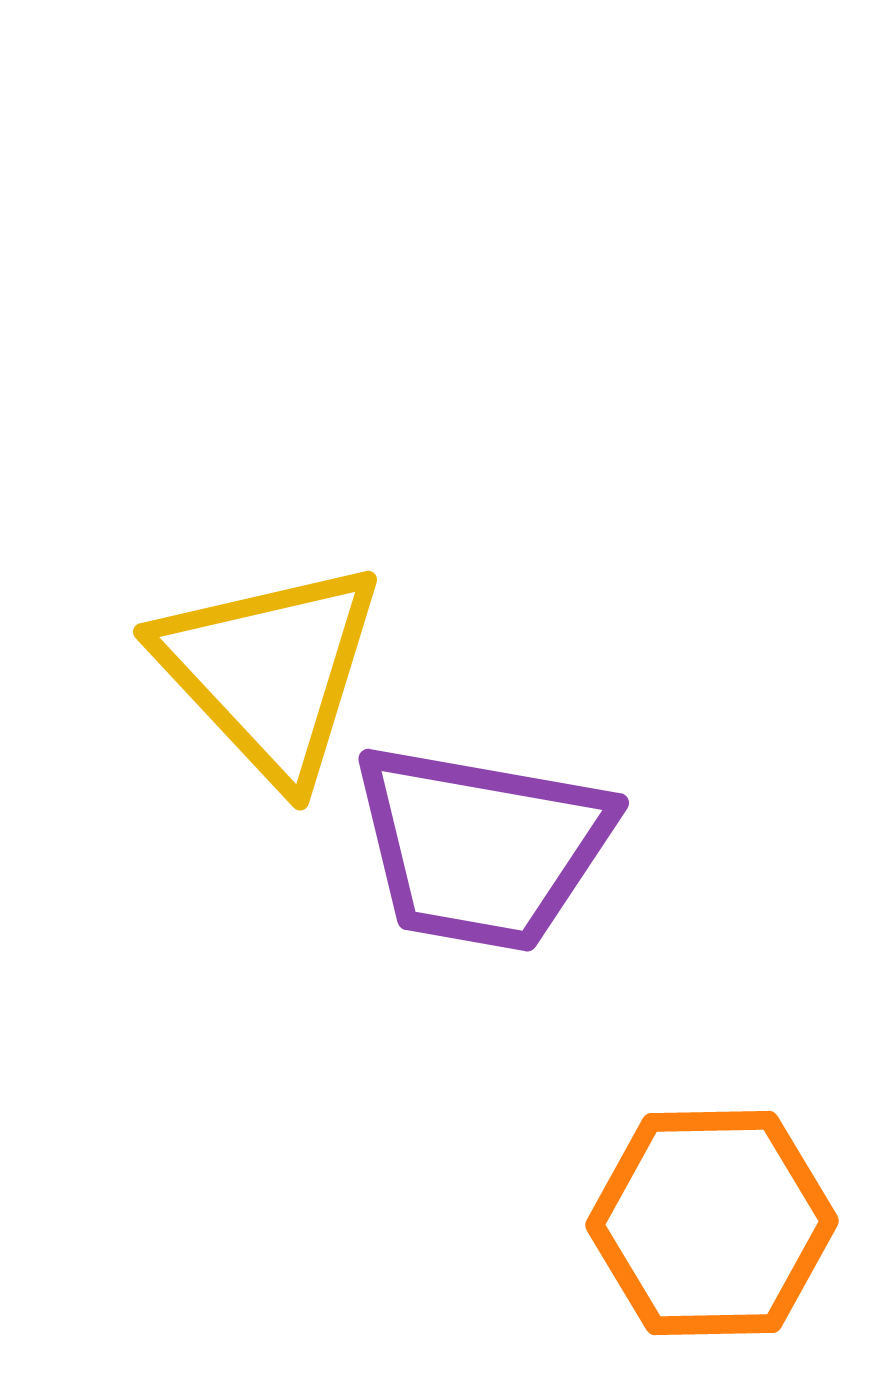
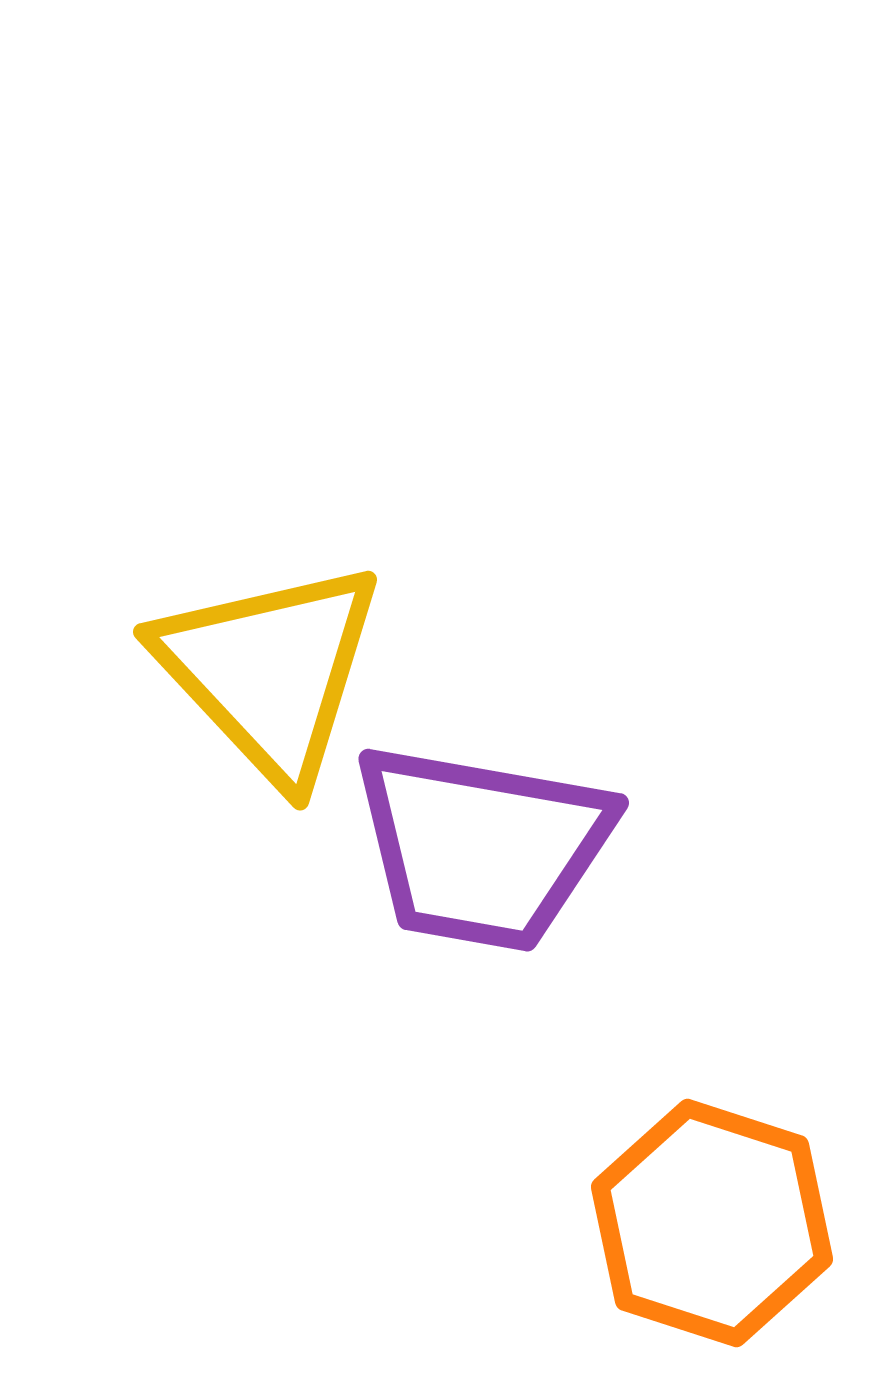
orange hexagon: rotated 19 degrees clockwise
